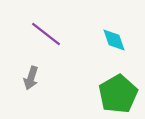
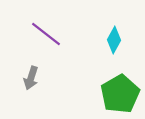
cyan diamond: rotated 48 degrees clockwise
green pentagon: moved 2 px right
